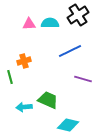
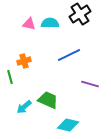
black cross: moved 2 px right, 1 px up
pink triangle: rotated 16 degrees clockwise
blue line: moved 1 px left, 4 px down
purple line: moved 7 px right, 5 px down
cyan arrow: rotated 35 degrees counterclockwise
